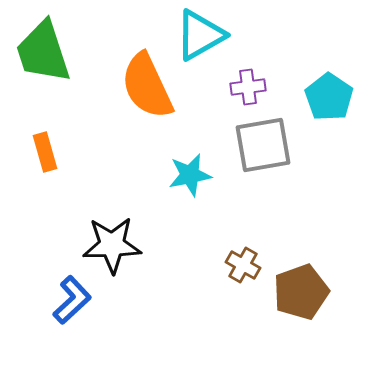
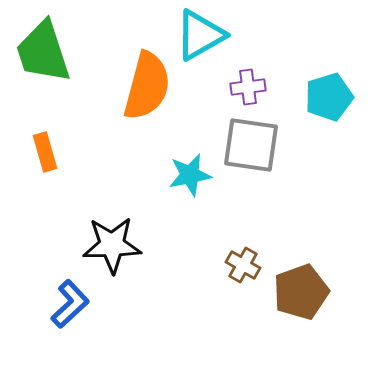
orange semicircle: rotated 140 degrees counterclockwise
cyan pentagon: rotated 21 degrees clockwise
gray square: moved 12 px left; rotated 18 degrees clockwise
blue L-shape: moved 2 px left, 4 px down
